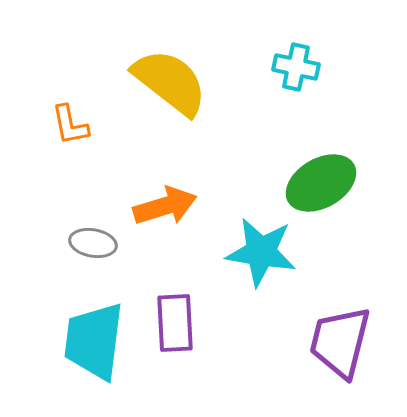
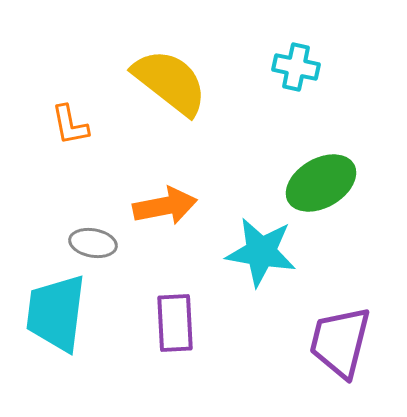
orange arrow: rotated 6 degrees clockwise
cyan trapezoid: moved 38 px left, 28 px up
